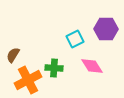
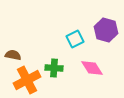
purple hexagon: moved 1 px down; rotated 15 degrees clockwise
brown semicircle: rotated 70 degrees clockwise
pink diamond: moved 2 px down
orange cross: moved 1 px left
